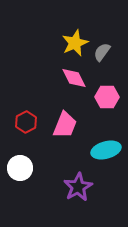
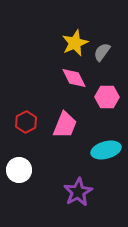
white circle: moved 1 px left, 2 px down
purple star: moved 5 px down
